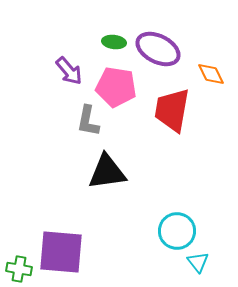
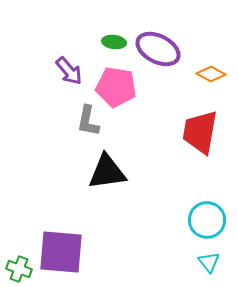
orange diamond: rotated 36 degrees counterclockwise
red trapezoid: moved 28 px right, 22 px down
cyan circle: moved 30 px right, 11 px up
cyan triangle: moved 11 px right
green cross: rotated 10 degrees clockwise
